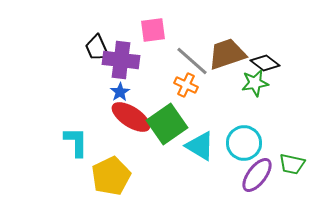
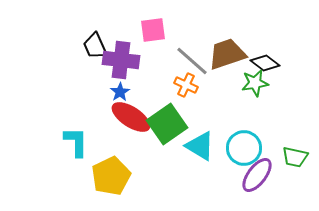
black trapezoid: moved 2 px left, 2 px up
cyan circle: moved 5 px down
green trapezoid: moved 3 px right, 7 px up
